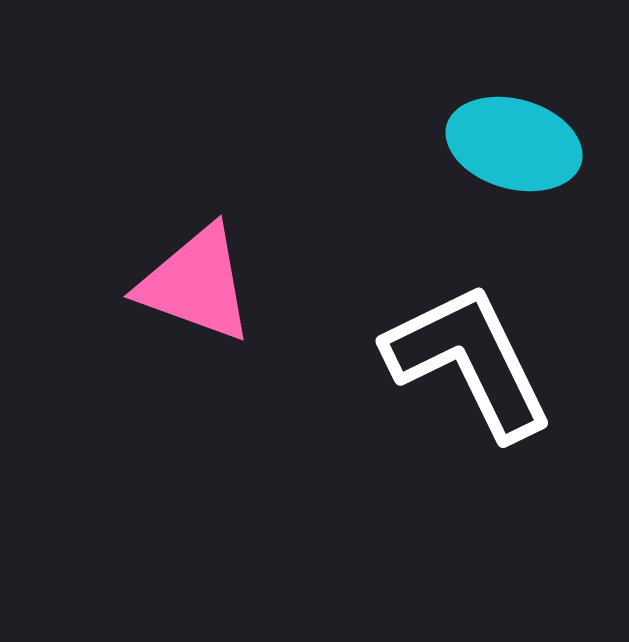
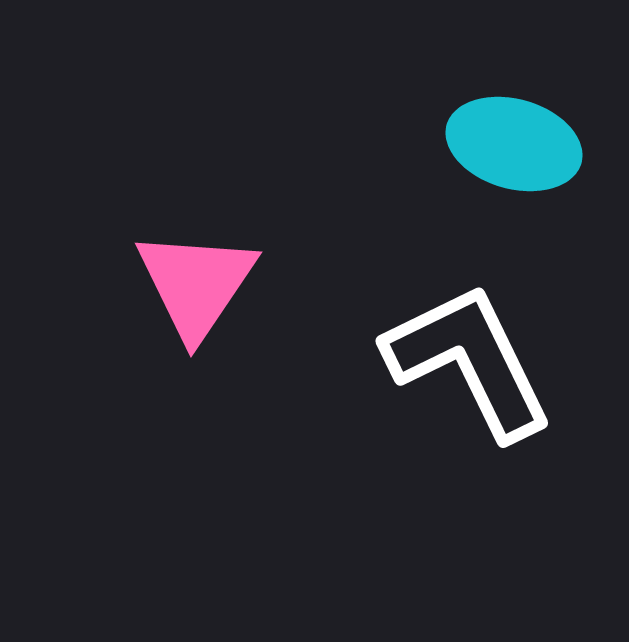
pink triangle: rotated 44 degrees clockwise
